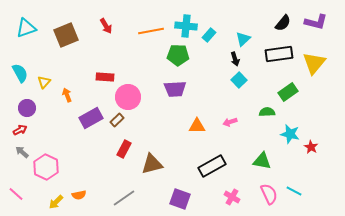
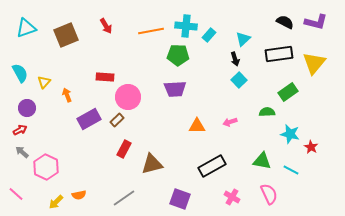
black semicircle at (283, 23): moved 2 px right, 1 px up; rotated 102 degrees counterclockwise
purple rectangle at (91, 118): moved 2 px left, 1 px down
cyan line at (294, 191): moved 3 px left, 21 px up
